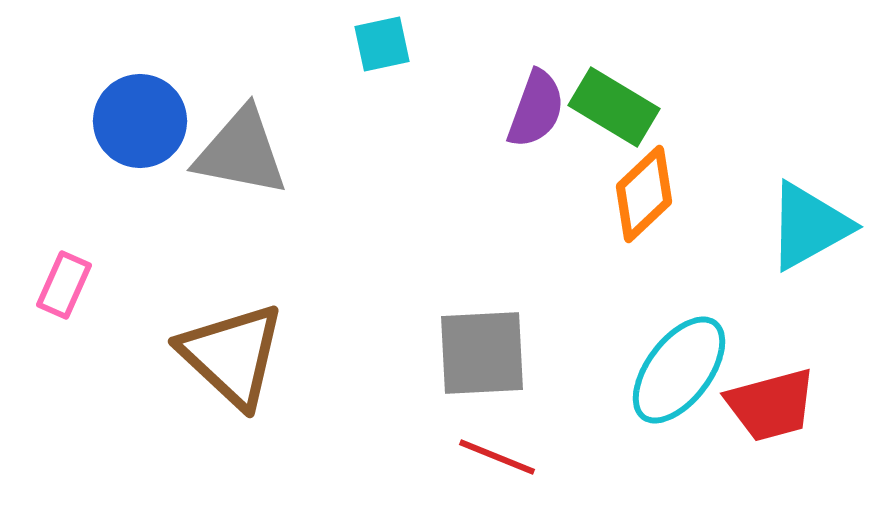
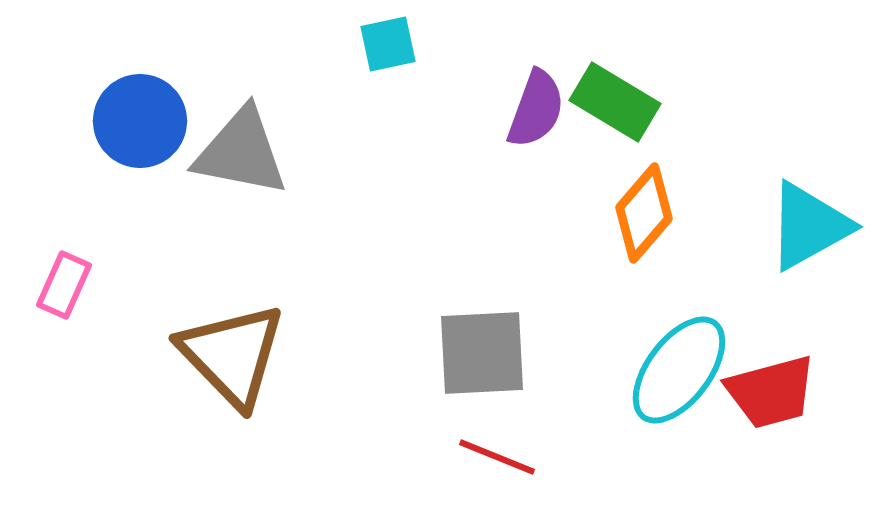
cyan square: moved 6 px right
green rectangle: moved 1 px right, 5 px up
orange diamond: moved 19 px down; rotated 6 degrees counterclockwise
brown triangle: rotated 3 degrees clockwise
red trapezoid: moved 13 px up
